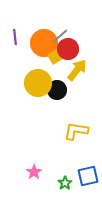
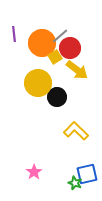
purple line: moved 1 px left, 3 px up
orange circle: moved 2 px left
red circle: moved 2 px right, 1 px up
yellow arrow: rotated 90 degrees clockwise
black circle: moved 7 px down
yellow L-shape: rotated 35 degrees clockwise
blue square: moved 1 px left, 2 px up
green star: moved 10 px right; rotated 16 degrees counterclockwise
